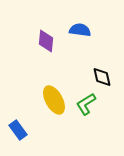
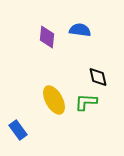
purple diamond: moved 1 px right, 4 px up
black diamond: moved 4 px left
green L-shape: moved 2 px up; rotated 35 degrees clockwise
